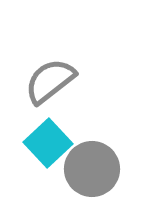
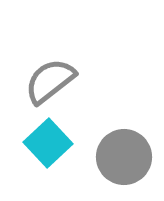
gray circle: moved 32 px right, 12 px up
